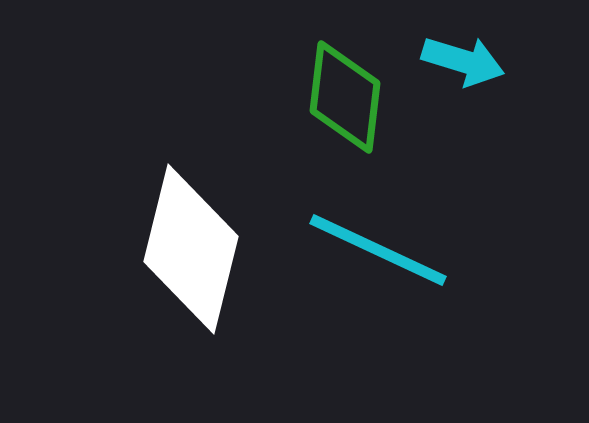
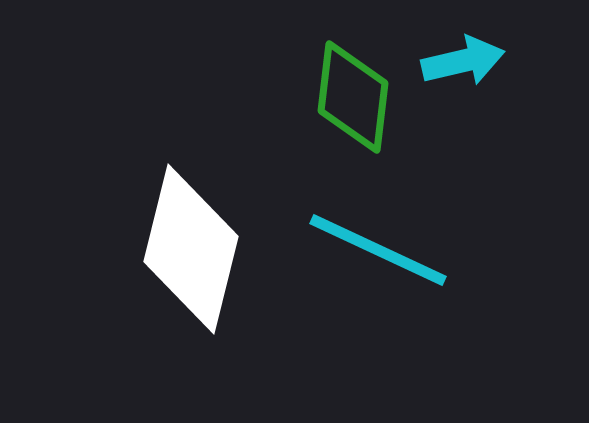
cyan arrow: rotated 30 degrees counterclockwise
green diamond: moved 8 px right
